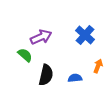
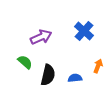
blue cross: moved 1 px left, 4 px up
green semicircle: moved 7 px down
black semicircle: moved 2 px right
